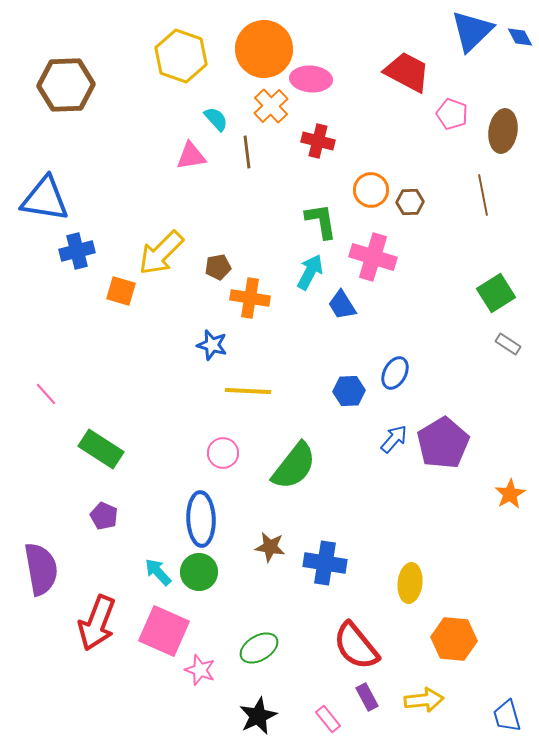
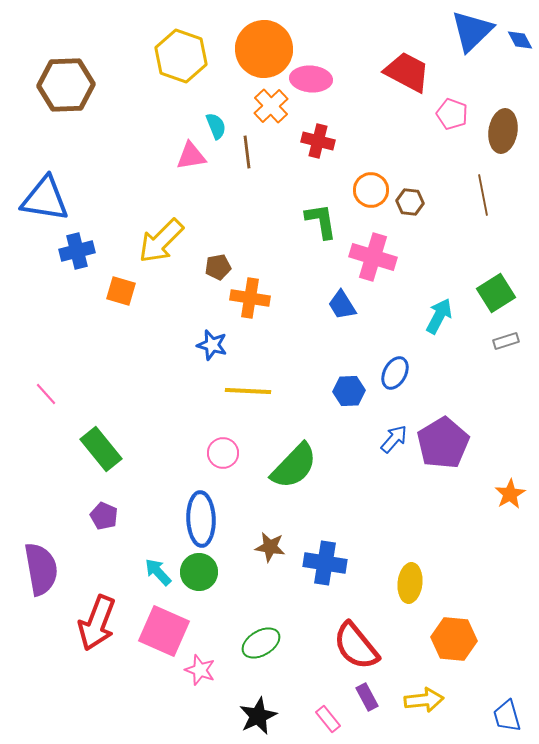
blue diamond at (520, 37): moved 3 px down
cyan semicircle at (216, 119): moved 7 px down; rotated 20 degrees clockwise
brown hexagon at (410, 202): rotated 8 degrees clockwise
yellow arrow at (161, 253): moved 12 px up
cyan arrow at (310, 272): moved 129 px right, 44 px down
gray rectangle at (508, 344): moved 2 px left, 3 px up; rotated 50 degrees counterclockwise
green rectangle at (101, 449): rotated 18 degrees clockwise
green semicircle at (294, 466): rotated 6 degrees clockwise
green ellipse at (259, 648): moved 2 px right, 5 px up
